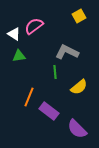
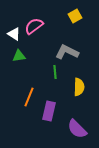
yellow square: moved 4 px left
yellow semicircle: rotated 48 degrees counterclockwise
purple rectangle: rotated 66 degrees clockwise
